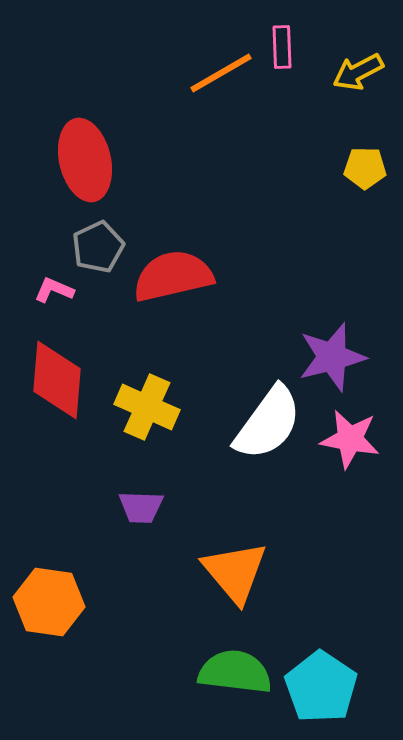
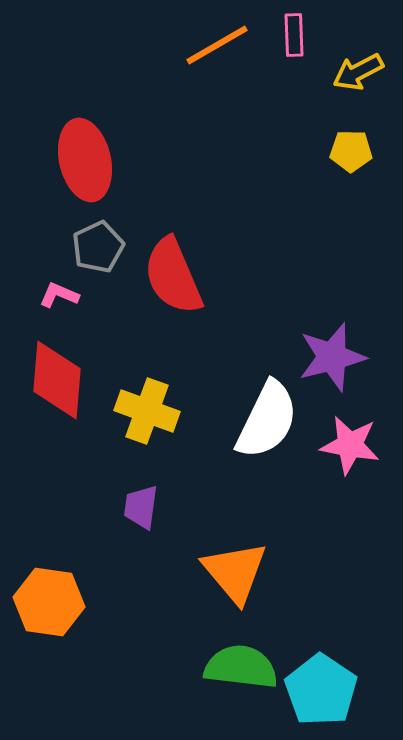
pink rectangle: moved 12 px right, 12 px up
orange line: moved 4 px left, 28 px up
yellow pentagon: moved 14 px left, 17 px up
red semicircle: rotated 100 degrees counterclockwise
pink L-shape: moved 5 px right, 5 px down
yellow cross: moved 4 px down; rotated 4 degrees counterclockwise
white semicircle: moved 1 px left, 3 px up; rotated 10 degrees counterclockwise
pink star: moved 6 px down
purple trapezoid: rotated 96 degrees clockwise
green semicircle: moved 6 px right, 5 px up
cyan pentagon: moved 3 px down
